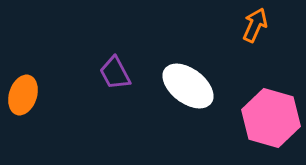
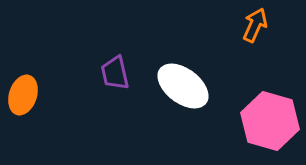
purple trapezoid: rotated 15 degrees clockwise
white ellipse: moved 5 px left
pink hexagon: moved 1 px left, 3 px down
